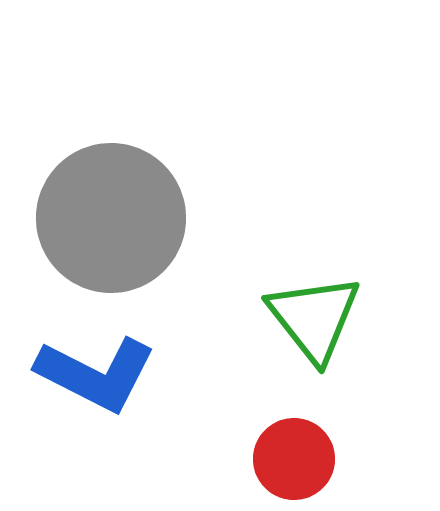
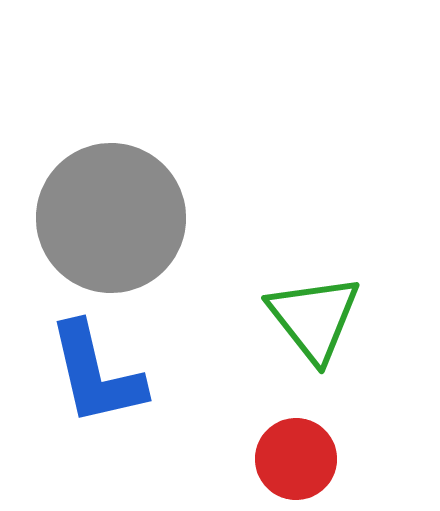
blue L-shape: rotated 50 degrees clockwise
red circle: moved 2 px right
